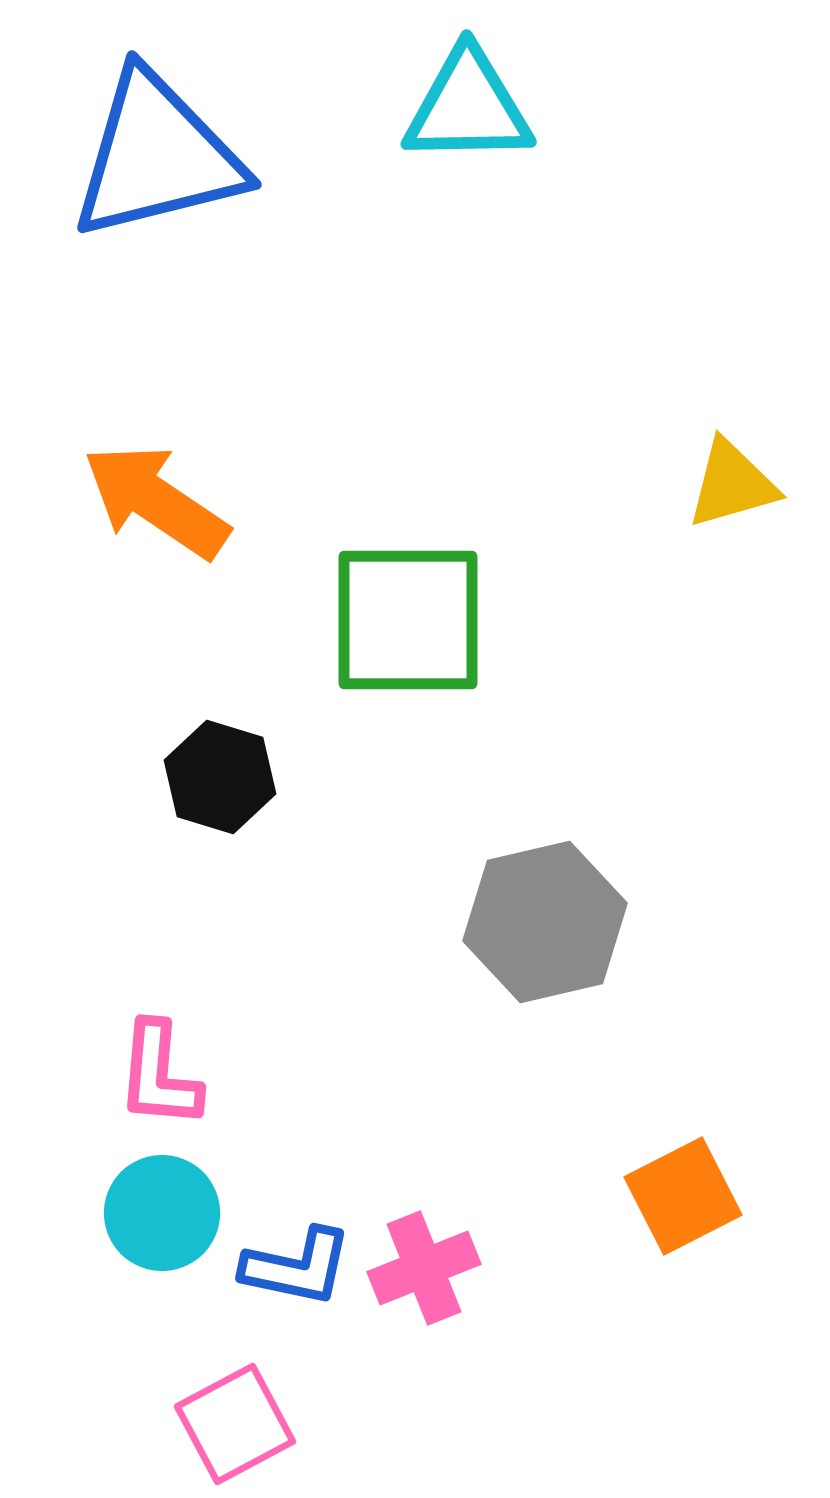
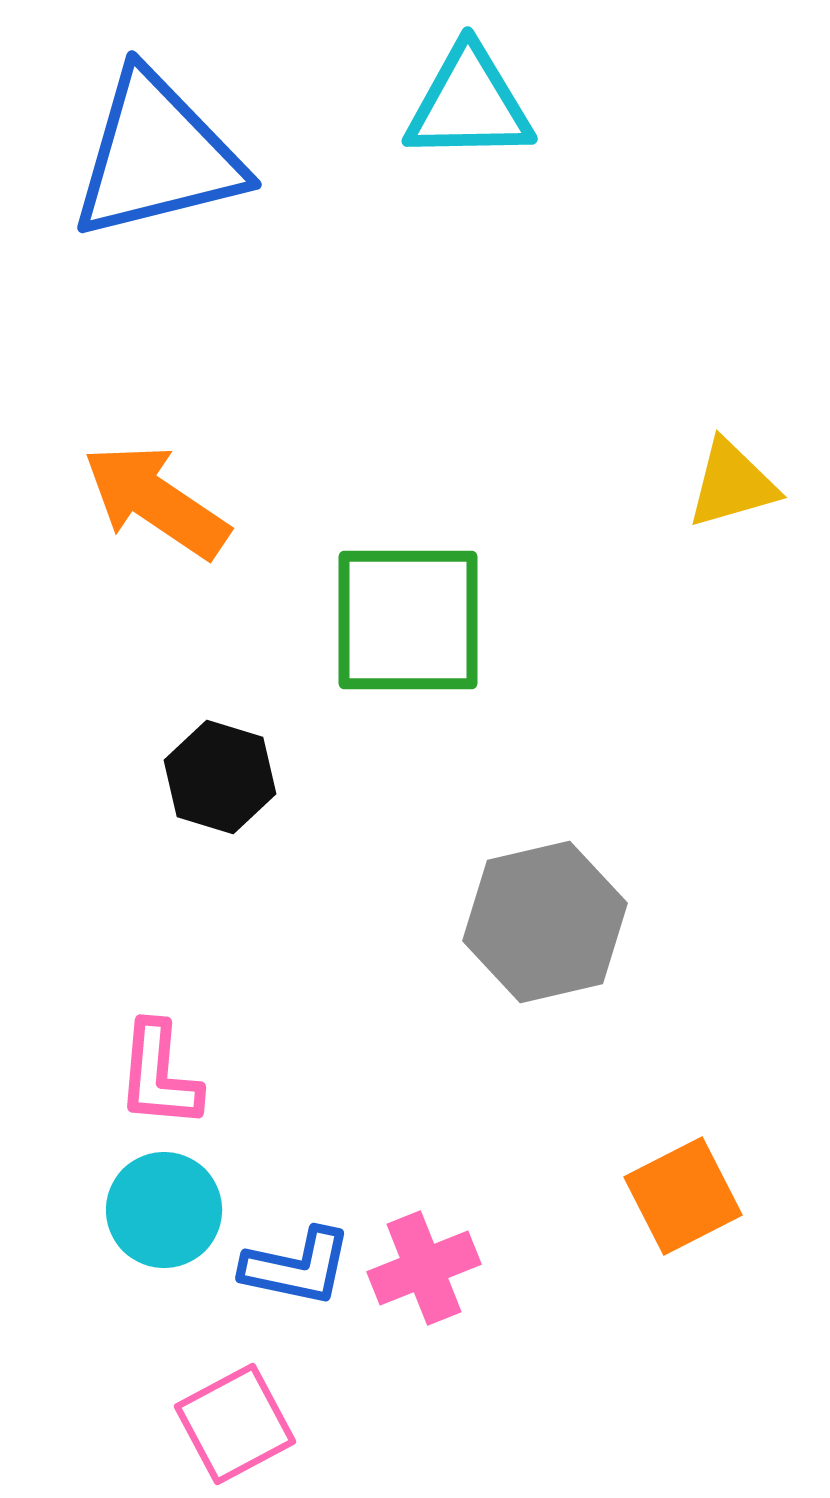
cyan triangle: moved 1 px right, 3 px up
cyan circle: moved 2 px right, 3 px up
